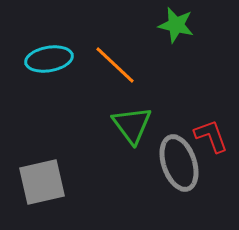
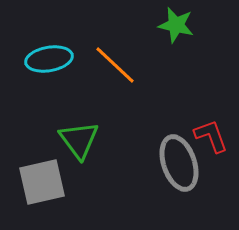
green triangle: moved 53 px left, 15 px down
